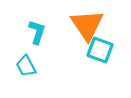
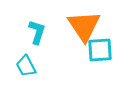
orange triangle: moved 3 px left, 1 px down
cyan square: rotated 24 degrees counterclockwise
